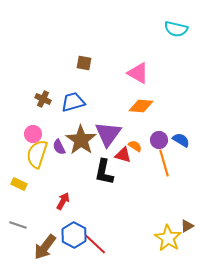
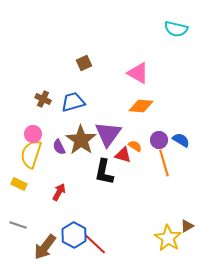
brown square: rotated 35 degrees counterclockwise
yellow semicircle: moved 6 px left
red arrow: moved 4 px left, 9 px up
